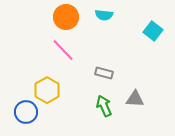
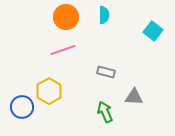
cyan semicircle: rotated 96 degrees counterclockwise
pink line: rotated 65 degrees counterclockwise
gray rectangle: moved 2 px right, 1 px up
yellow hexagon: moved 2 px right, 1 px down
gray triangle: moved 1 px left, 2 px up
green arrow: moved 1 px right, 6 px down
blue circle: moved 4 px left, 5 px up
